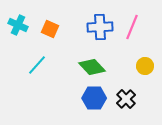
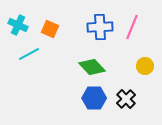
cyan line: moved 8 px left, 11 px up; rotated 20 degrees clockwise
